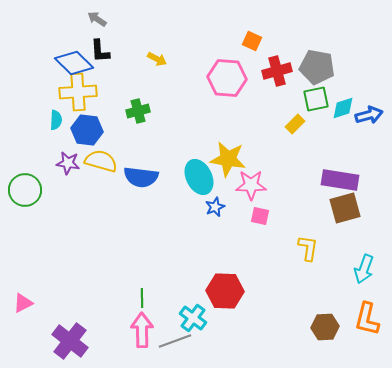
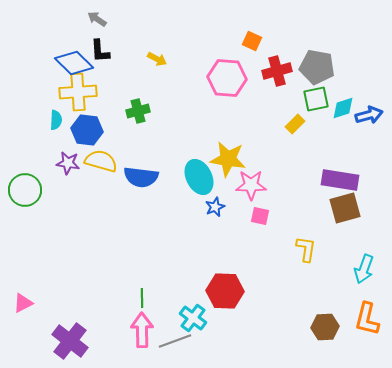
yellow L-shape: moved 2 px left, 1 px down
